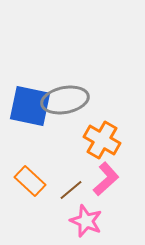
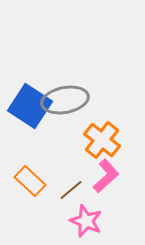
blue square: rotated 21 degrees clockwise
orange cross: rotated 9 degrees clockwise
pink L-shape: moved 3 px up
